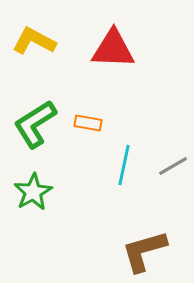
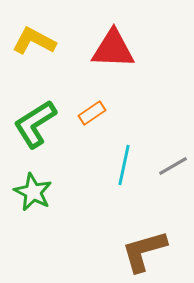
orange rectangle: moved 4 px right, 10 px up; rotated 44 degrees counterclockwise
green star: rotated 15 degrees counterclockwise
